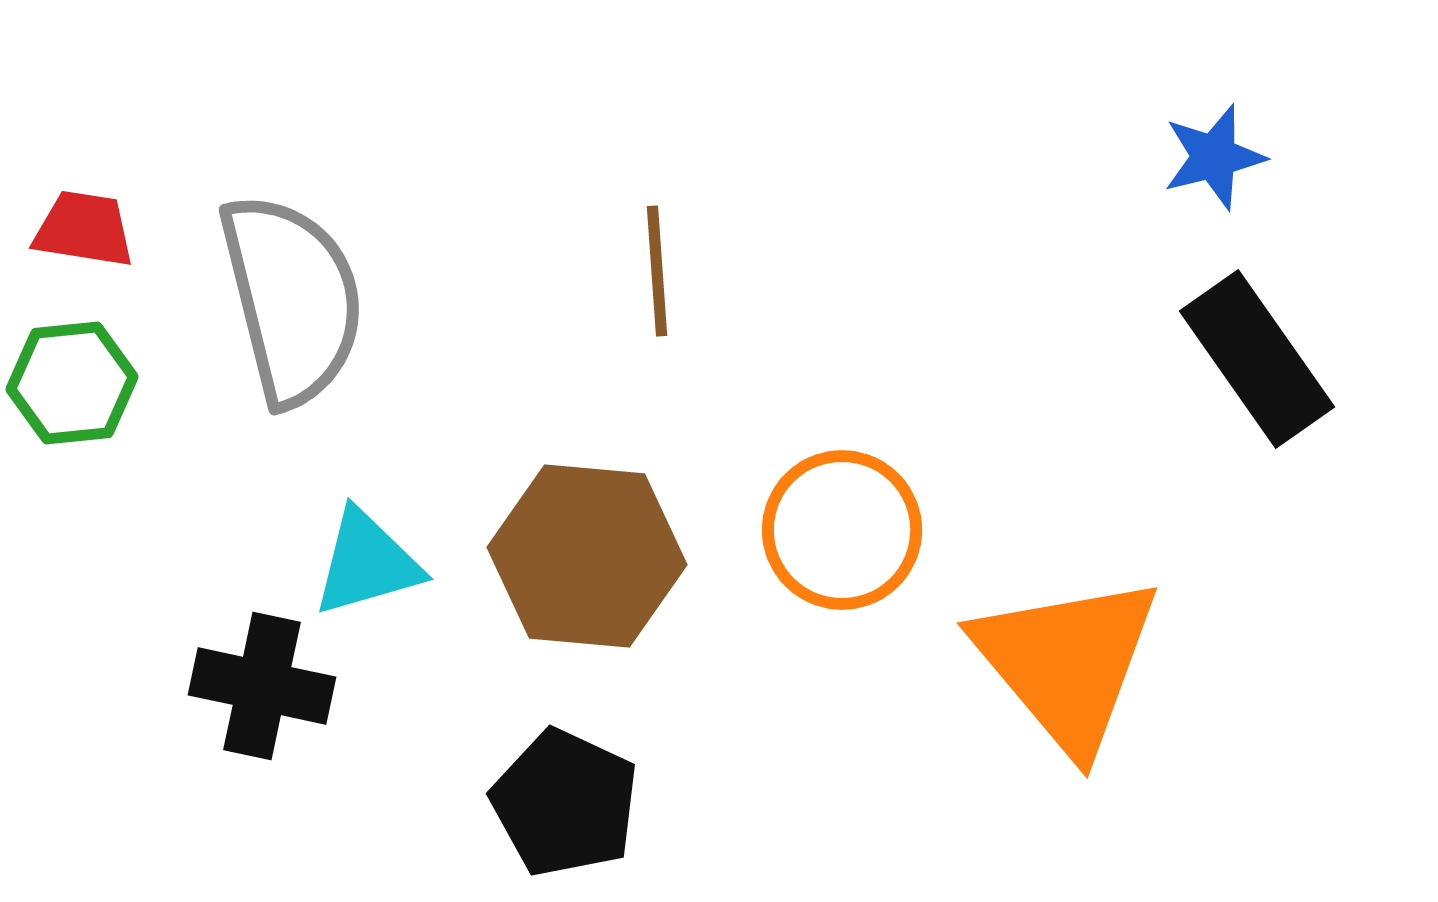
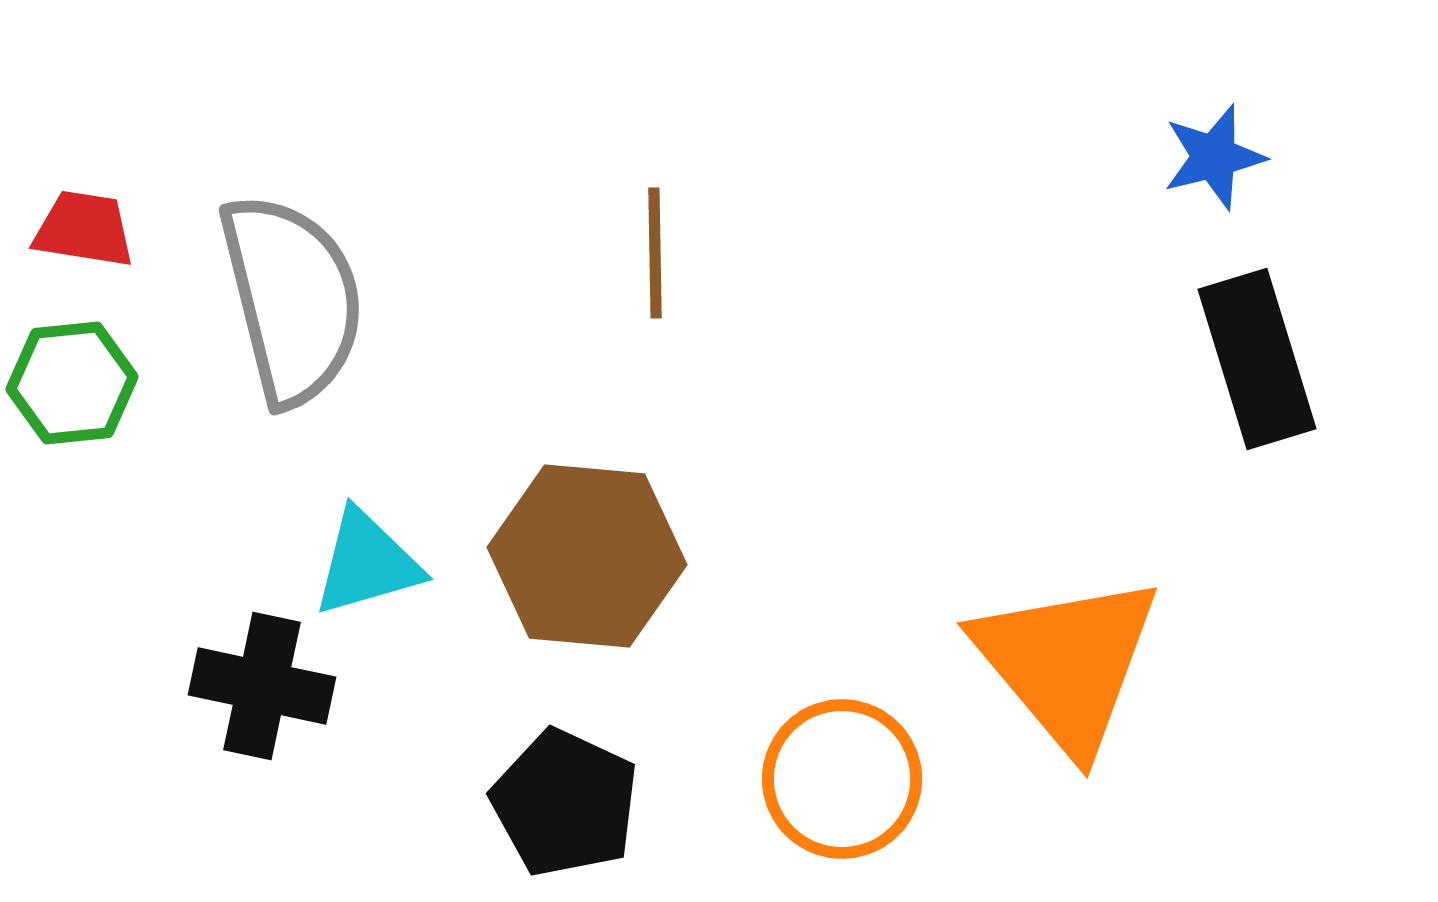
brown line: moved 2 px left, 18 px up; rotated 3 degrees clockwise
black rectangle: rotated 18 degrees clockwise
orange circle: moved 249 px down
